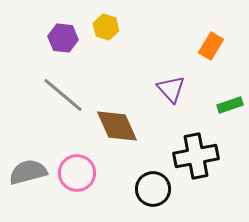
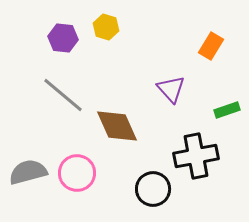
green rectangle: moved 3 px left, 5 px down
